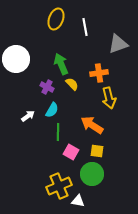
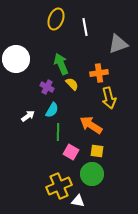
orange arrow: moved 1 px left
